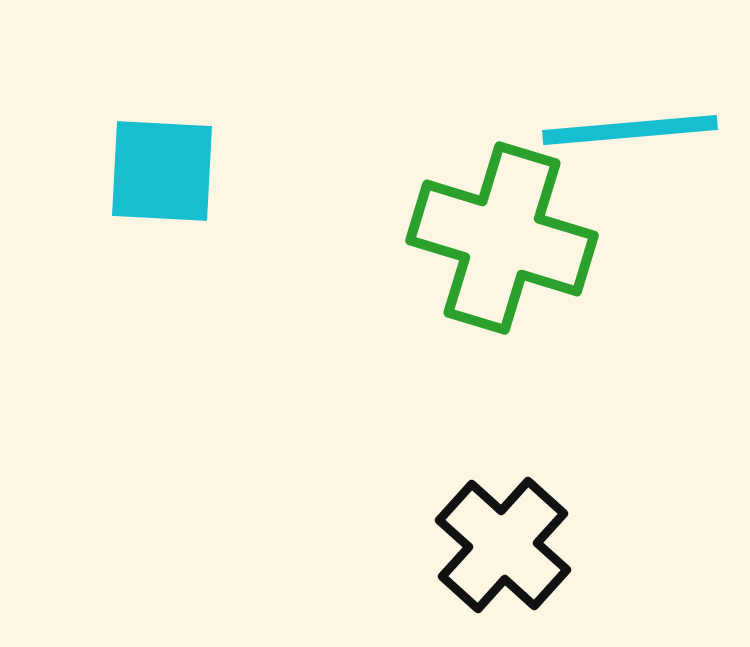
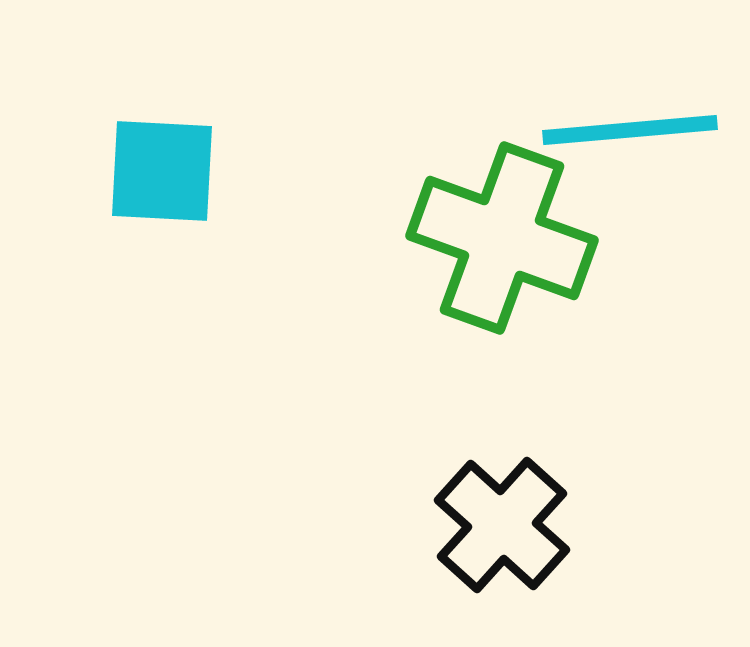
green cross: rotated 3 degrees clockwise
black cross: moved 1 px left, 20 px up
